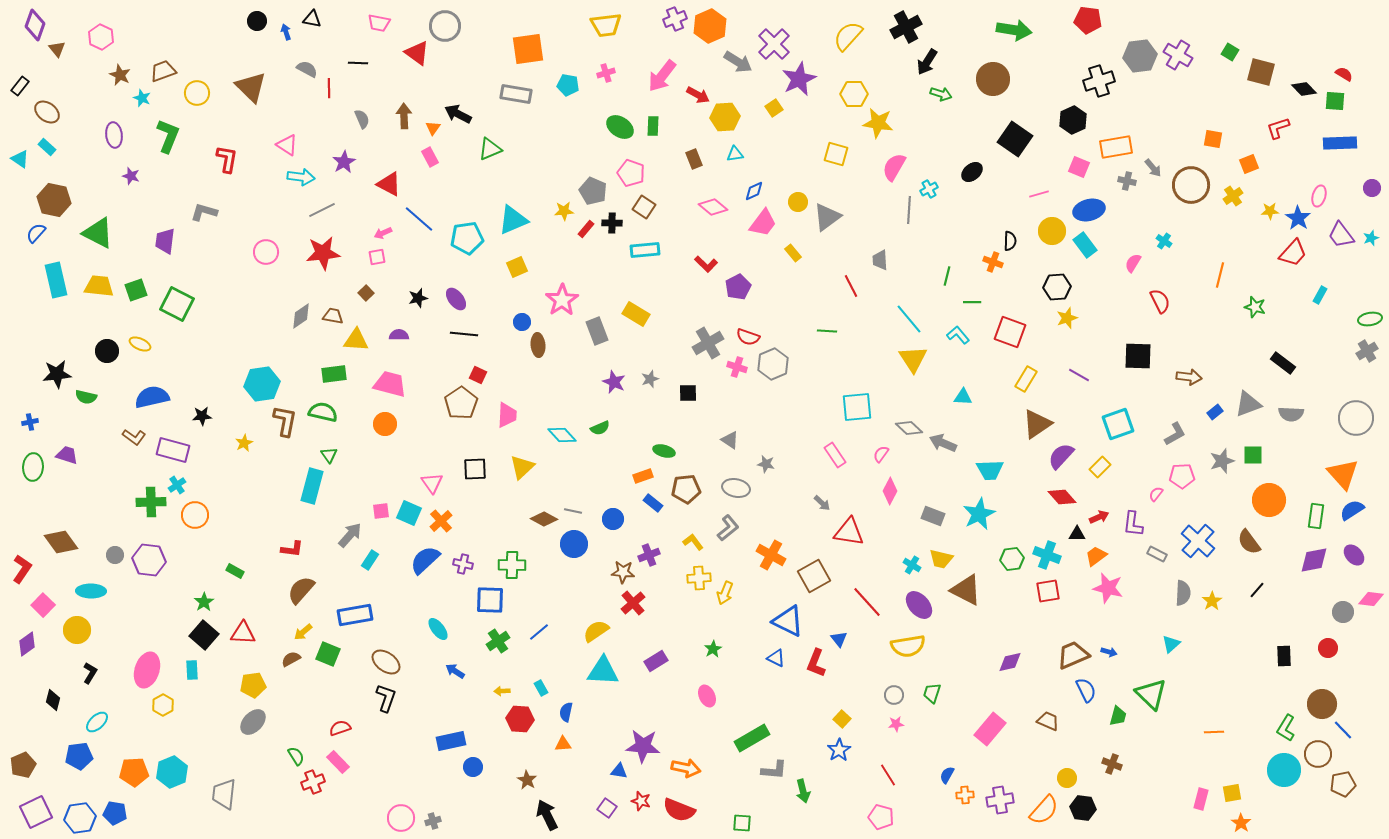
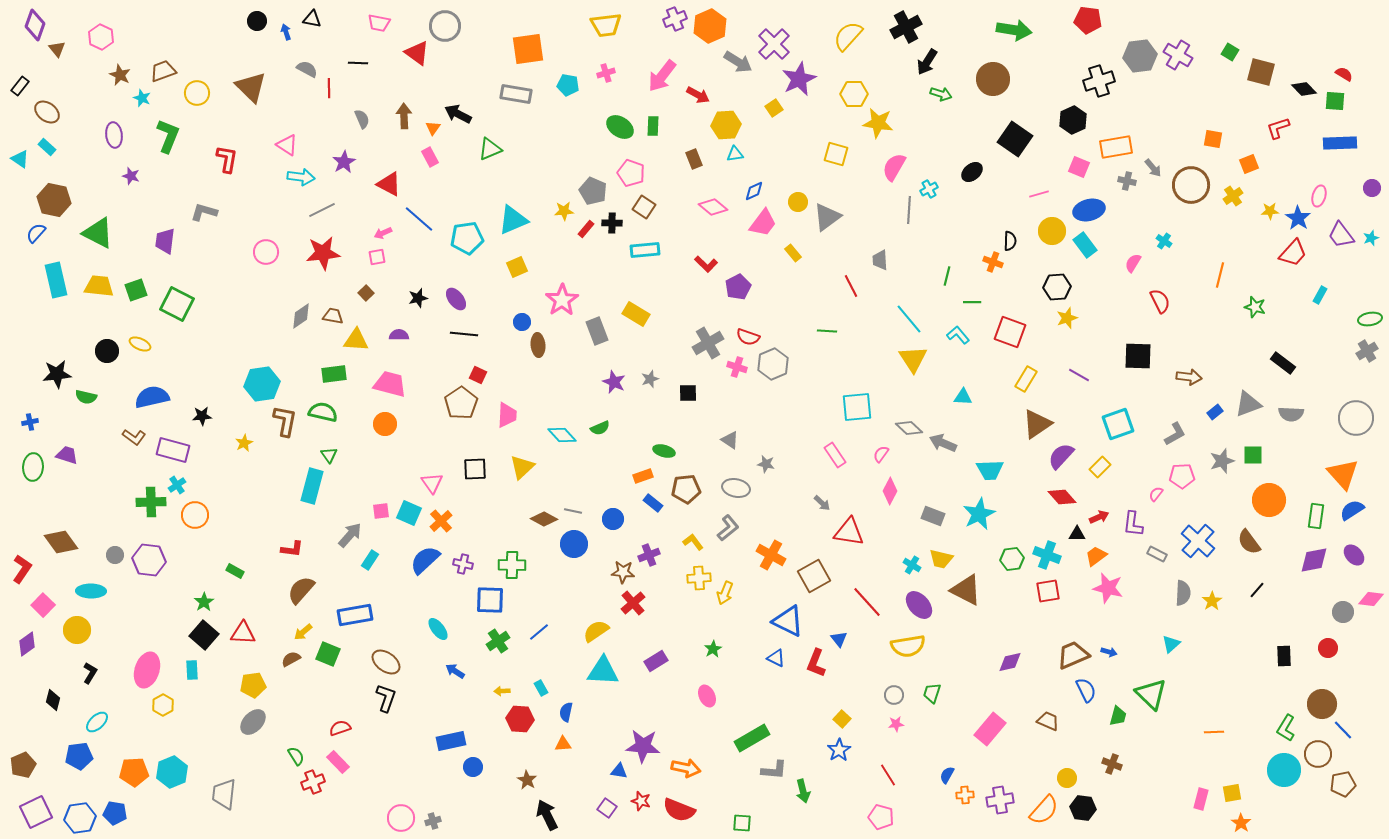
yellow hexagon at (725, 117): moved 1 px right, 8 px down
